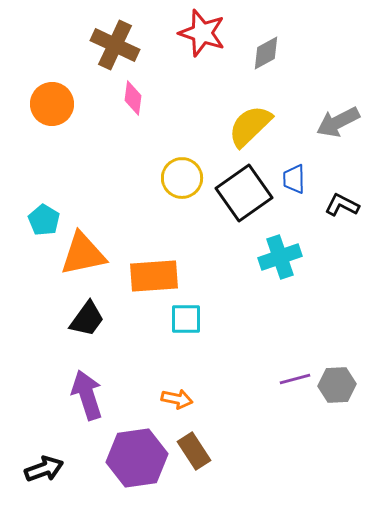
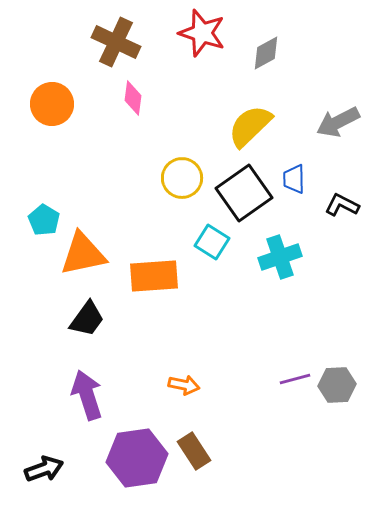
brown cross: moved 1 px right, 3 px up
cyan square: moved 26 px right, 77 px up; rotated 32 degrees clockwise
orange arrow: moved 7 px right, 14 px up
